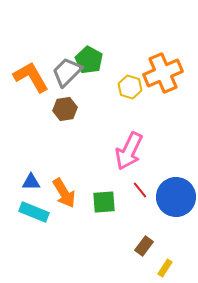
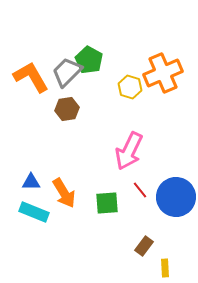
brown hexagon: moved 2 px right
green square: moved 3 px right, 1 px down
yellow rectangle: rotated 36 degrees counterclockwise
